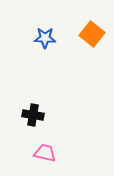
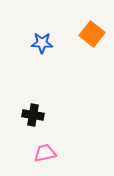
blue star: moved 3 px left, 5 px down
pink trapezoid: rotated 25 degrees counterclockwise
